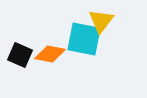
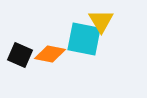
yellow triangle: rotated 8 degrees counterclockwise
